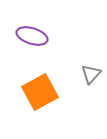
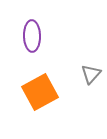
purple ellipse: rotated 72 degrees clockwise
